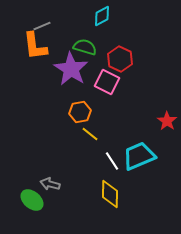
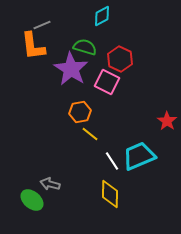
gray line: moved 1 px up
orange L-shape: moved 2 px left
